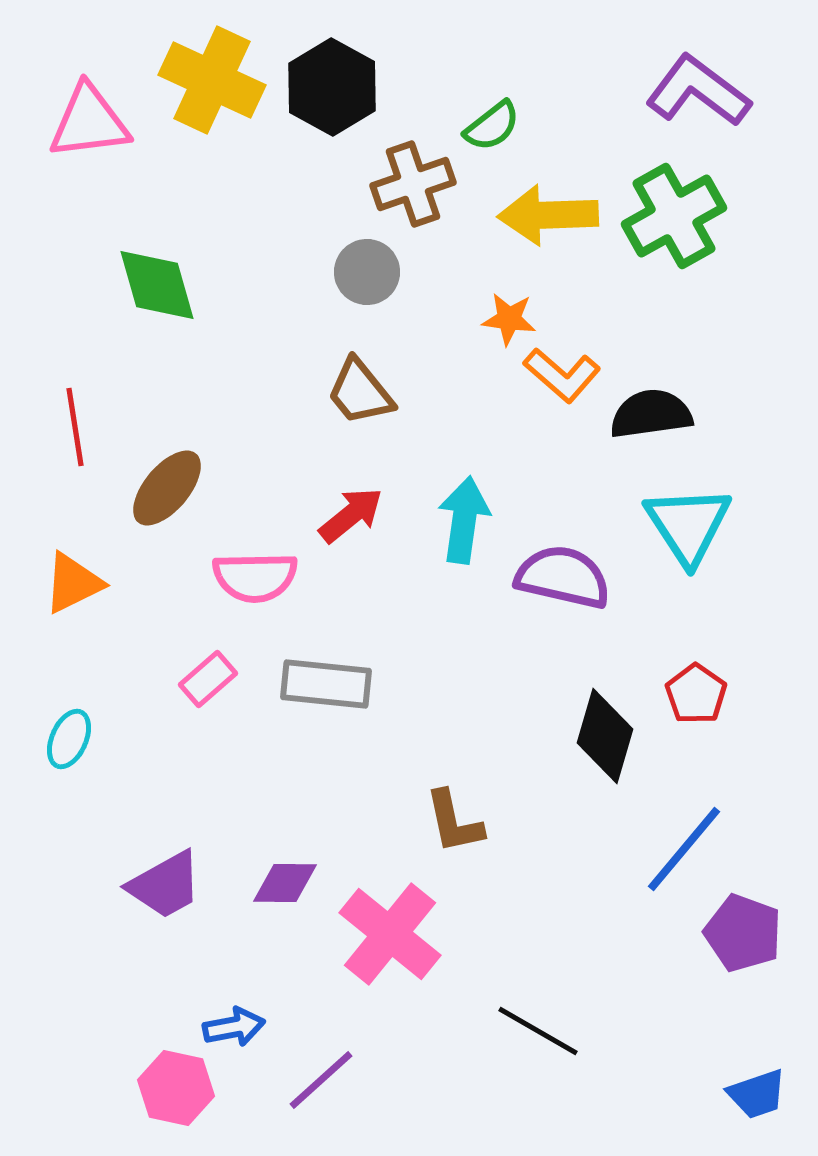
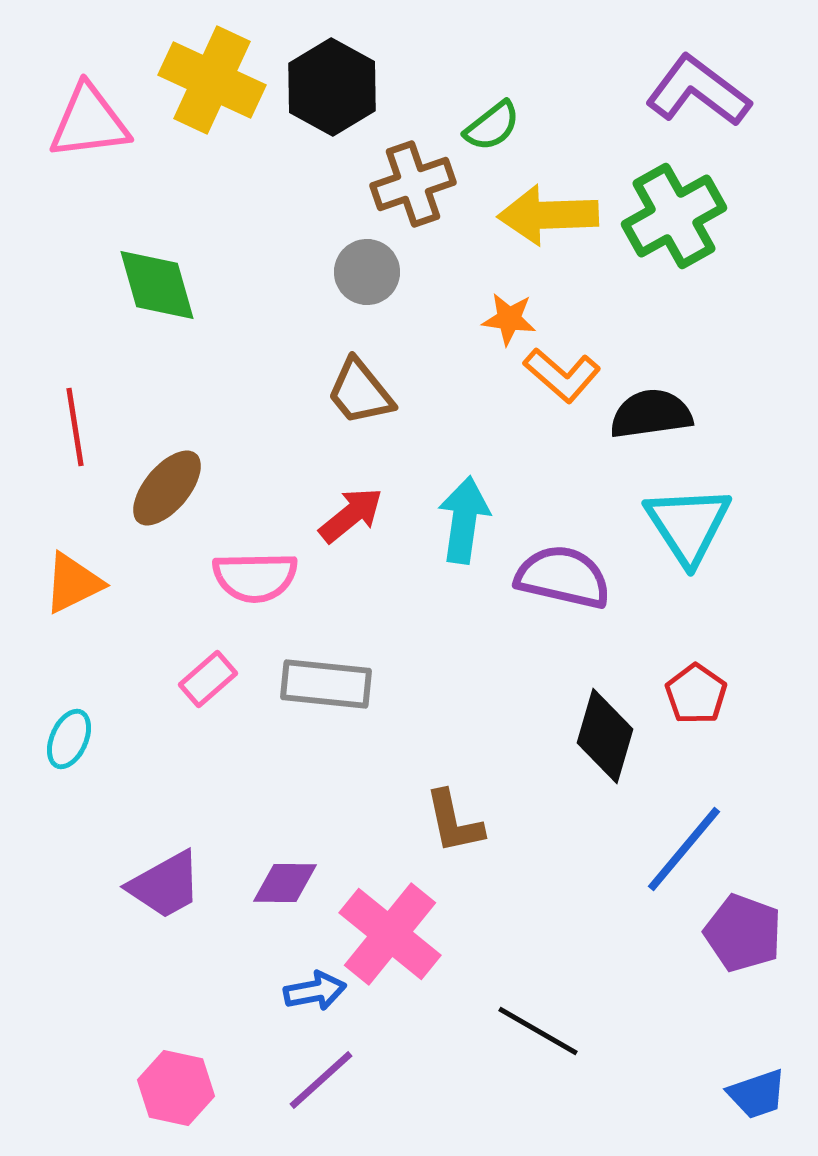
blue arrow: moved 81 px right, 36 px up
